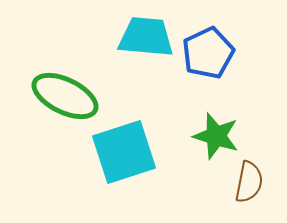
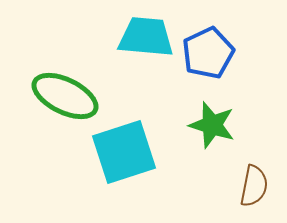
green star: moved 4 px left, 11 px up
brown semicircle: moved 5 px right, 4 px down
